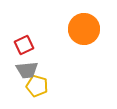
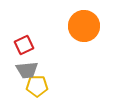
orange circle: moved 3 px up
yellow pentagon: rotated 15 degrees counterclockwise
